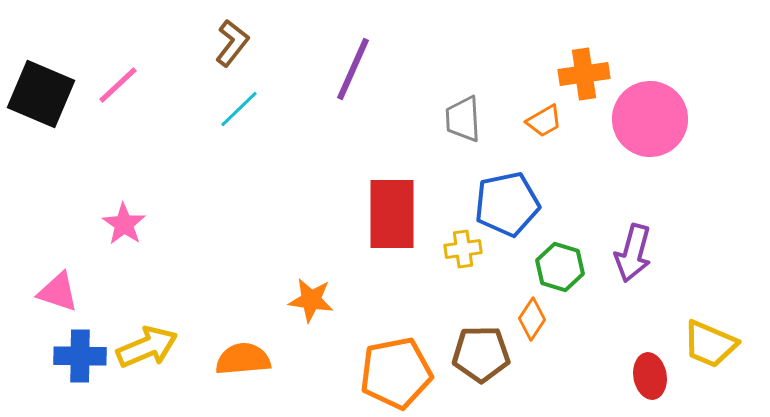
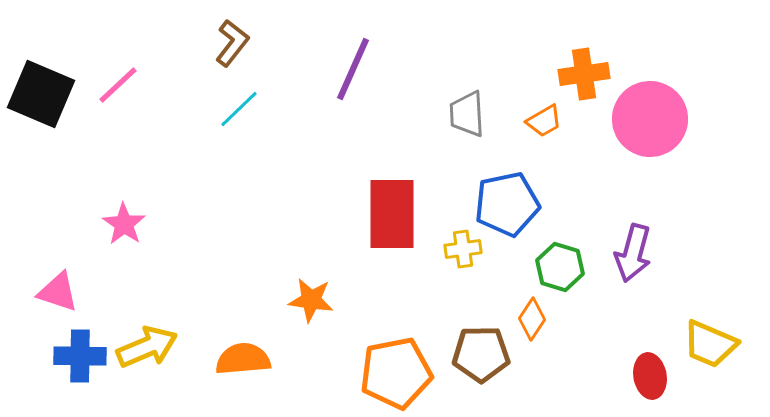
gray trapezoid: moved 4 px right, 5 px up
